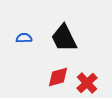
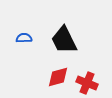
black trapezoid: moved 2 px down
red cross: rotated 25 degrees counterclockwise
